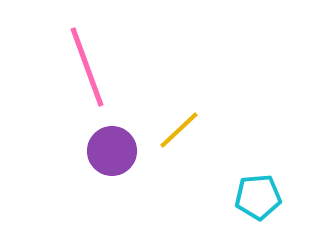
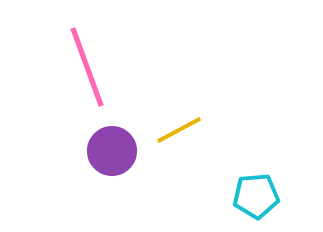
yellow line: rotated 15 degrees clockwise
cyan pentagon: moved 2 px left, 1 px up
